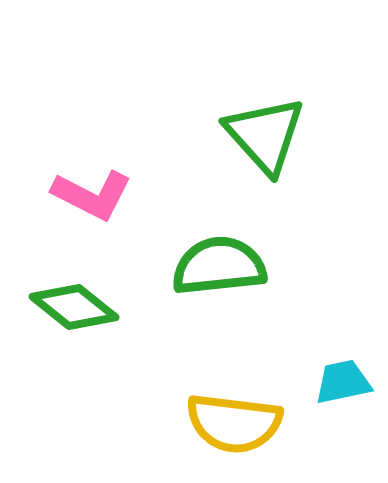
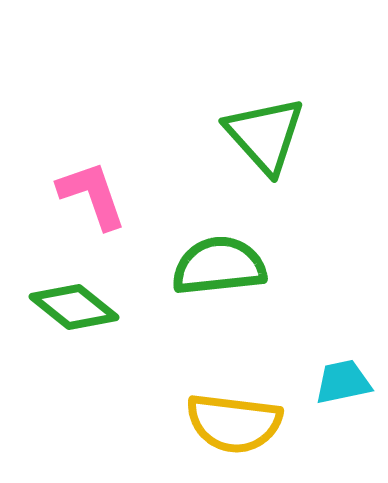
pink L-shape: rotated 136 degrees counterclockwise
